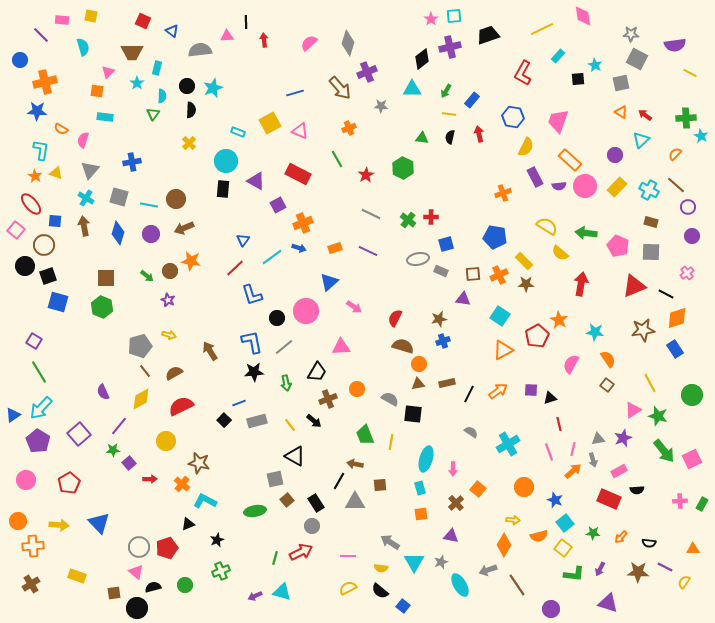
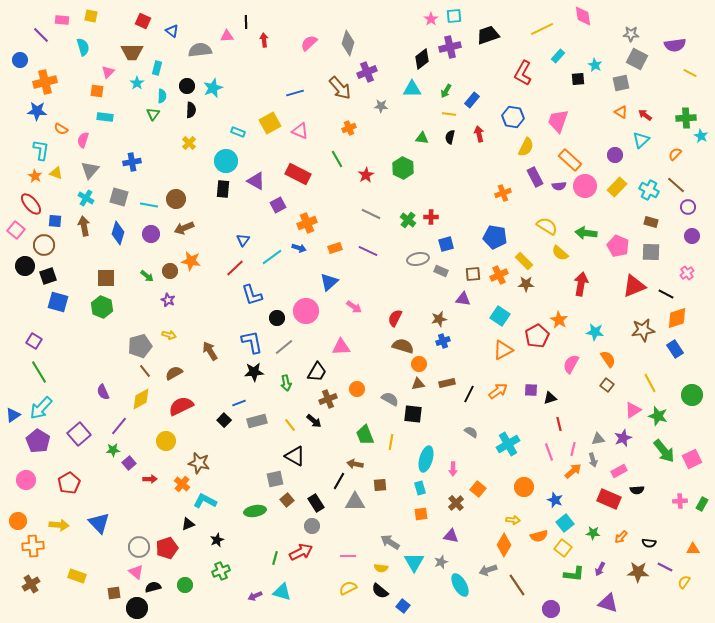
orange cross at (303, 223): moved 4 px right
